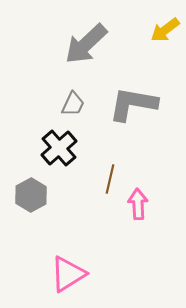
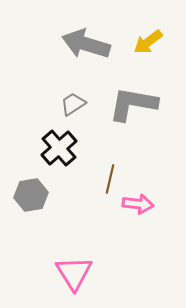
yellow arrow: moved 17 px left, 12 px down
gray arrow: rotated 60 degrees clockwise
gray trapezoid: rotated 148 degrees counterclockwise
gray hexagon: rotated 20 degrees clockwise
pink arrow: rotated 100 degrees clockwise
pink triangle: moved 6 px right, 1 px up; rotated 30 degrees counterclockwise
